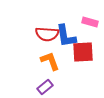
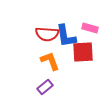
pink rectangle: moved 6 px down
